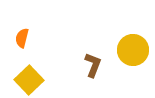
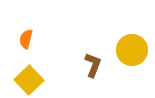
orange semicircle: moved 4 px right, 1 px down
yellow circle: moved 1 px left
